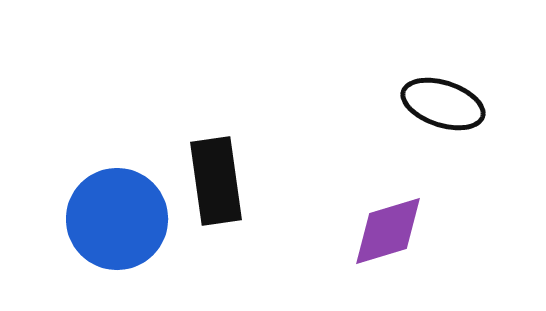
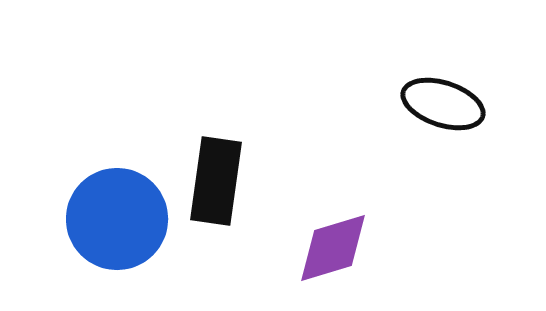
black rectangle: rotated 16 degrees clockwise
purple diamond: moved 55 px left, 17 px down
